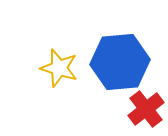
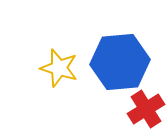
red cross: rotated 6 degrees clockwise
